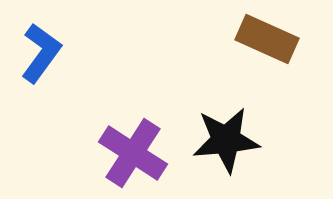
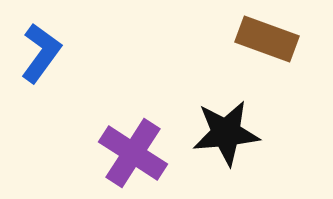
brown rectangle: rotated 4 degrees counterclockwise
black star: moved 7 px up
